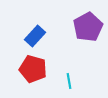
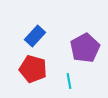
purple pentagon: moved 3 px left, 21 px down
